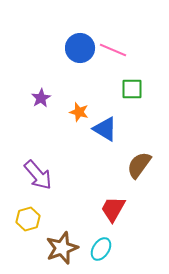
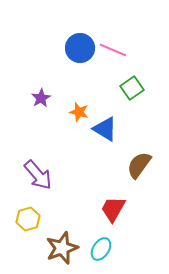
green square: moved 1 px up; rotated 35 degrees counterclockwise
